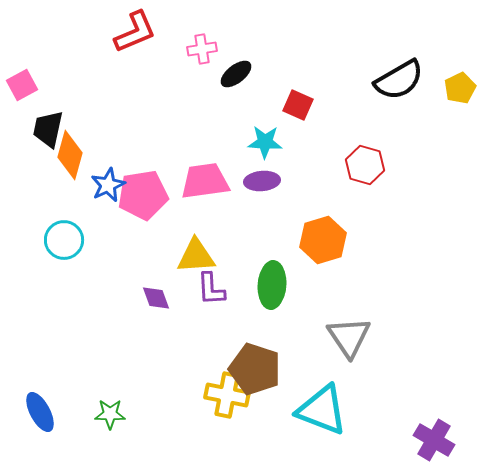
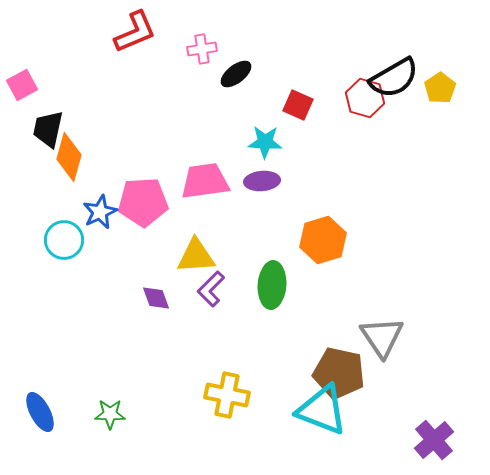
black semicircle: moved 5 px left, 2 px up
yellow pentagon: moved 20 px left; rotated 8 degrees counterclockwise
orange diamond: moved 1 px left, 2 px down
red hexagon: moved 67 px up
blue star: moved 8 px left, 27 px down
pink pentagon: moved 7 px down; rotated 6 degrees clockwise
purple L-shape: rotated 48 degrees clockwise
gray triangle: moved 33 px right
brown pentagon: moved 84 px right, 4 px down; rotated 6 degrees counterclockwise
purple cross: rotated 18 degrees clockwise
